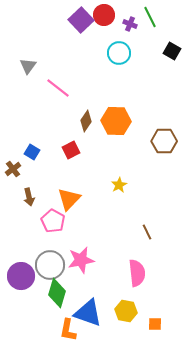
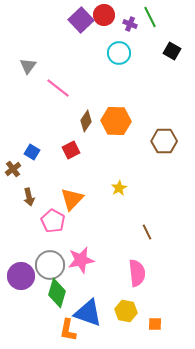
yellow star: moved 3 px down
orange triangle: moved 3 px right
